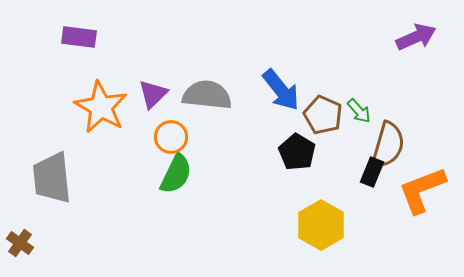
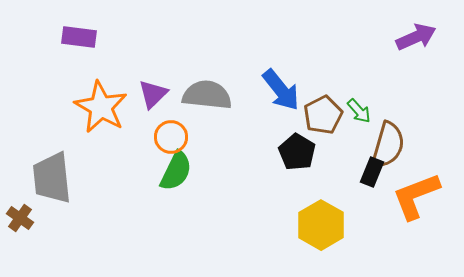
brown pentagon: rotated 21 degrees clockwise
green semicircle: moved 3 px up
orange L-shape: moved 6 px left, 6 px down
brown cross: moved 25 px up
